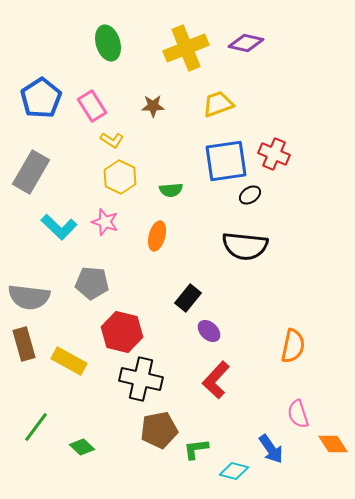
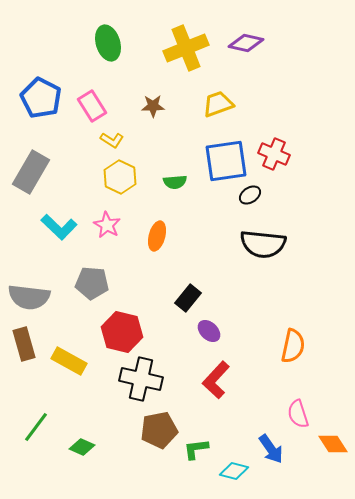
blue pentagon: rotated 12 degrees counterclockwise
green semicircle: moved 4 px right, 8 px up
pink star: moved 2 px right, 3 px down; rotated 12 degrees clockwise
black semicircle: moved 18 px right, 2 px up
green diamond: rotated 20 degrees counterclockwise
